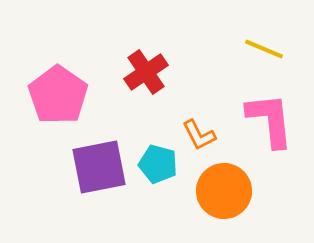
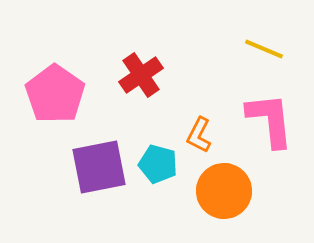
red cross: moved 5 px left, 3 px down
pink pentagon: moved 3 px left, 1 px up
orange L-shape: rotated 54 degrees clockwise
